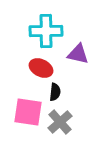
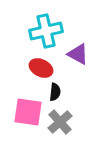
cyan cross: rotated 12 degrees counterclockwise
purple triangle: rotated 15 degrees clockwise
